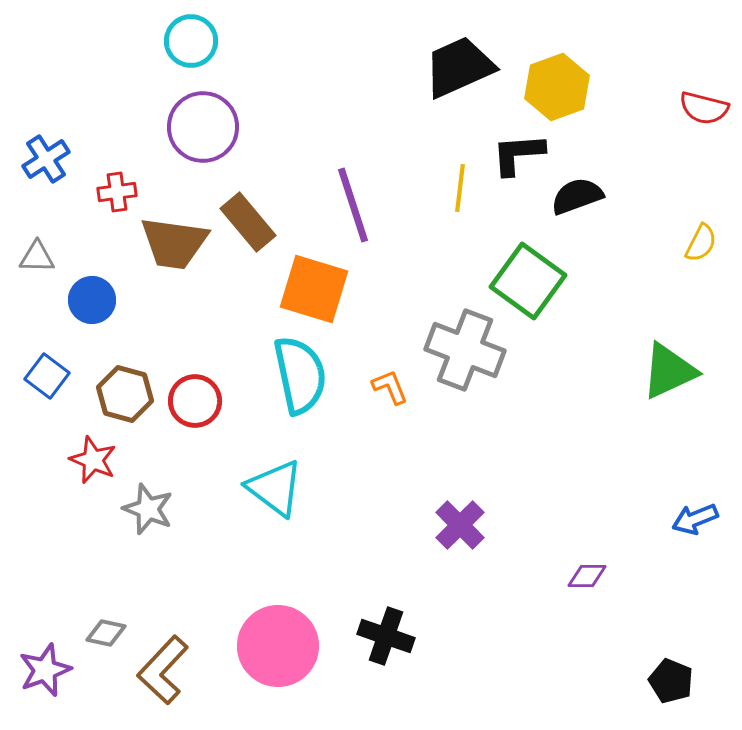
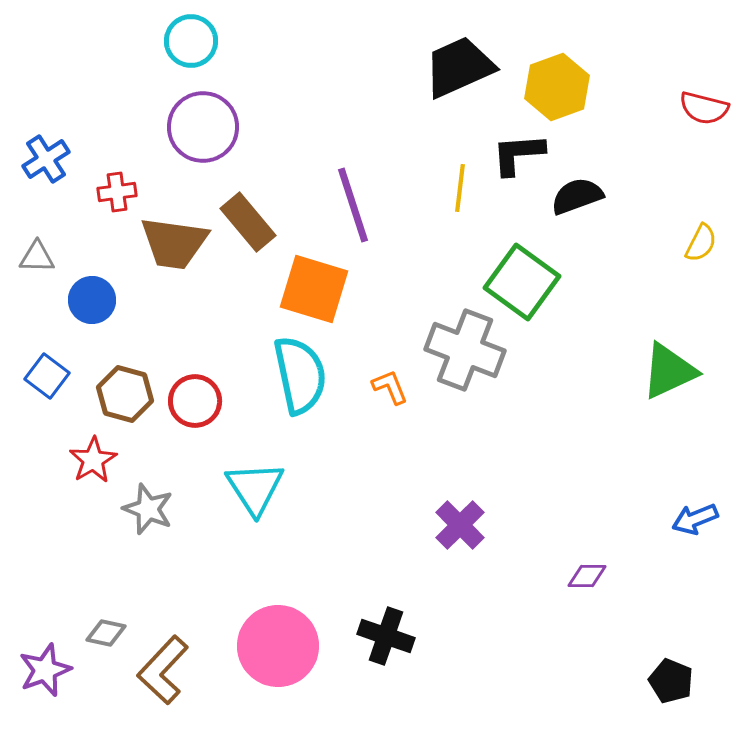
green square: moved 6 px left, 1 px down
red star: rotated 18 degrees clockwise
cyan triangle: moved 20 px left; rotated 20 degrees clockwise
